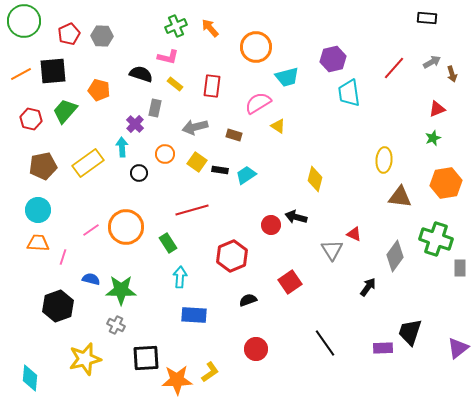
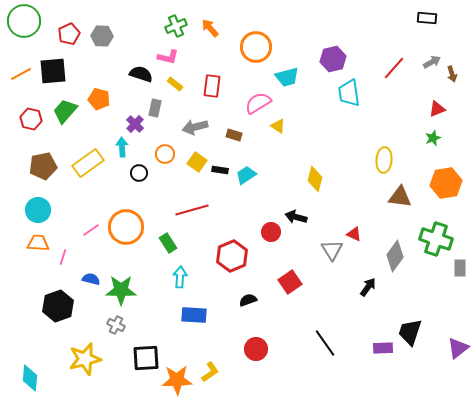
orange pentagon at (99, 90): moved 9 px down
red circle at (271, 225): moved 7 px down
